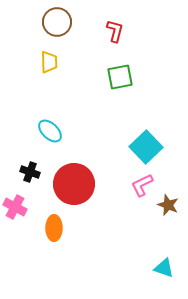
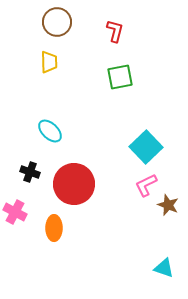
pink L-shape: moved 4 px right
pink cross: moved 5 px down
